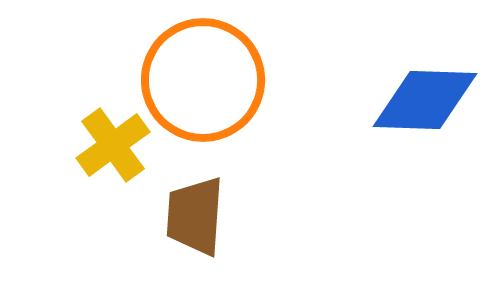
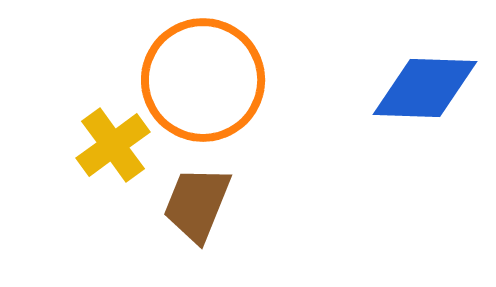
blue diamond: moved 12 px up
brown trapezoid: moved 2 px right, 12 px up; rotated 18 degrees clockwise
